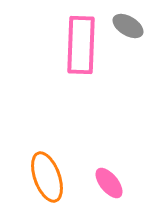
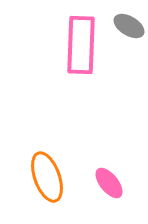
gray ellipse: moved 1 px right
